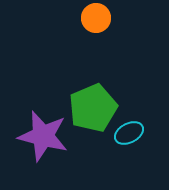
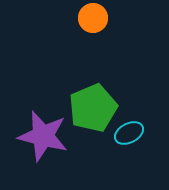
orange circle: moved 3 px left
